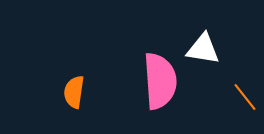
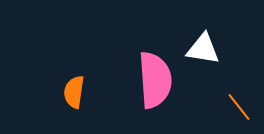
pink semicircle: moved 5 px left, 1 px up
orange line: moved 6 px left, 10 px down
